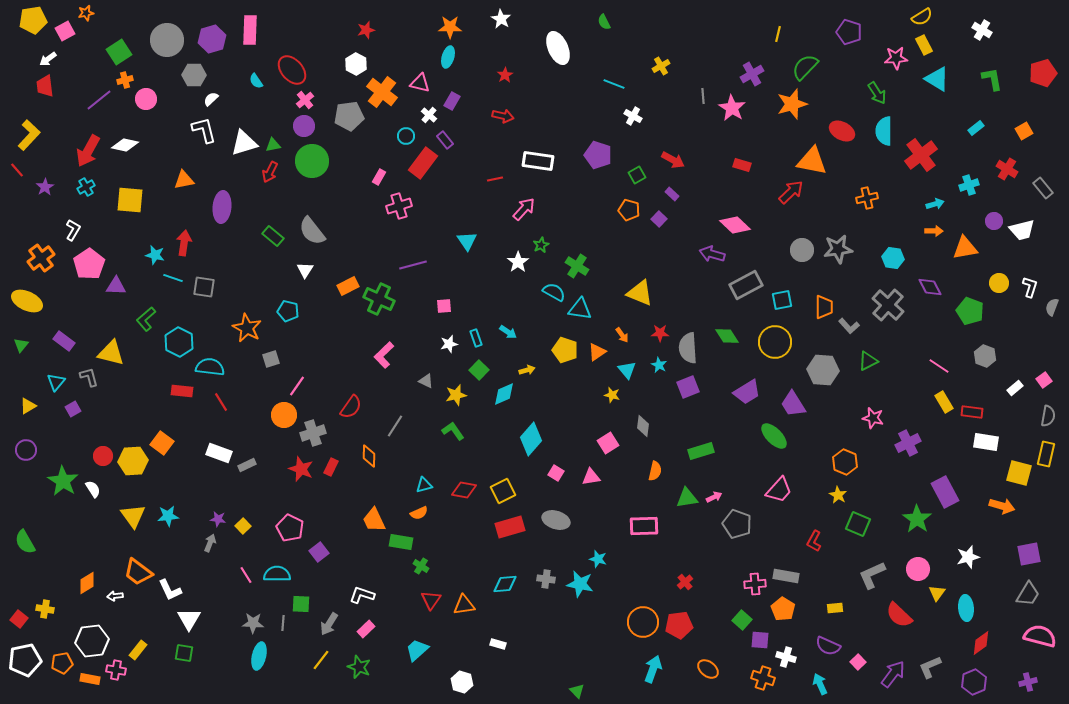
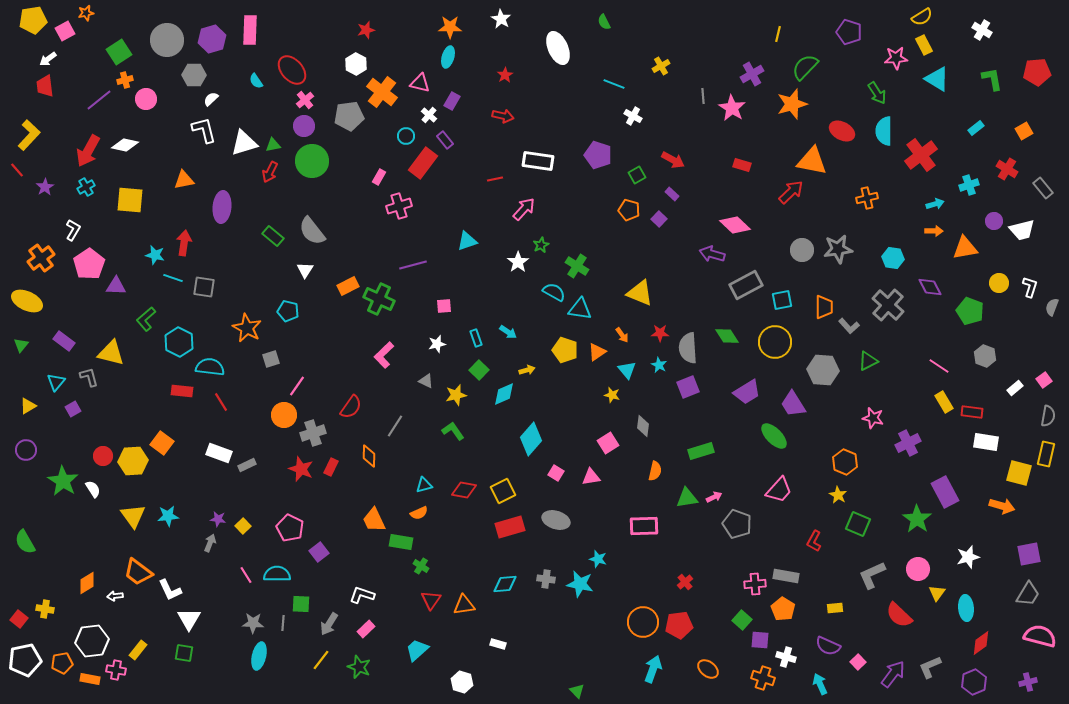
red pentagon at (1043, 73): moved 6 px left, 1 px up; rotated 12 degrees clockwise
cyan triangle at (467, 241): rotated 45 degrees clockwise
white star at (449, 344): moved 12 px left
